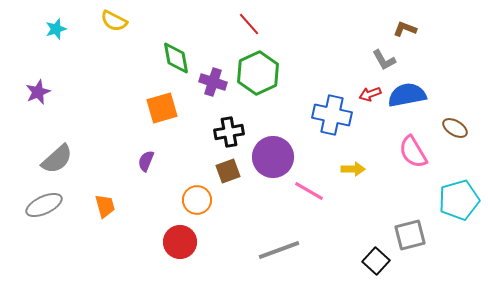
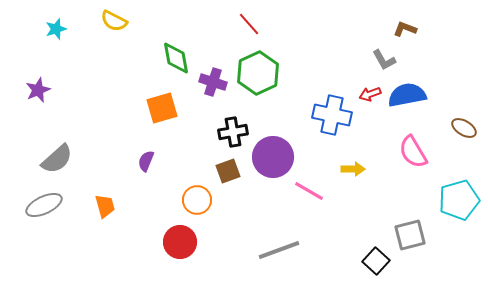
purple star: moved 2 px up
brown ellipse: moved 9 px right
black cross: moved 4 px right
